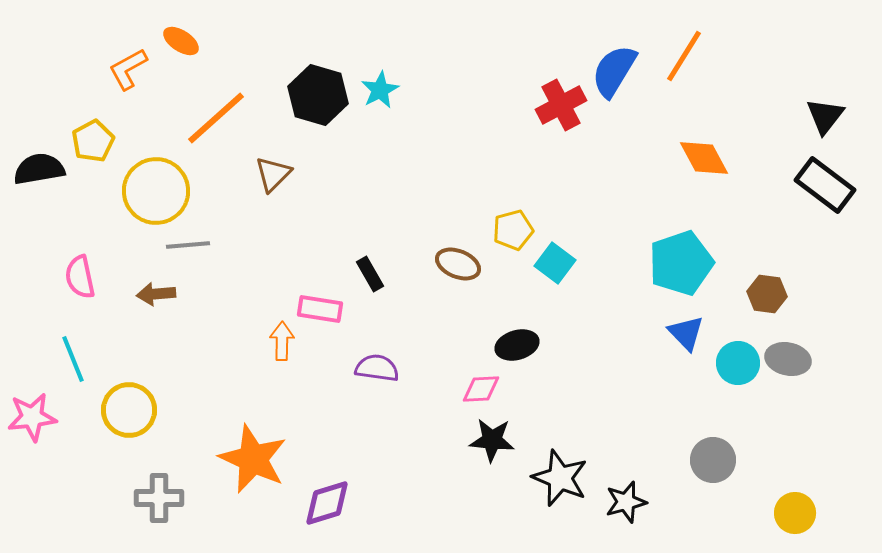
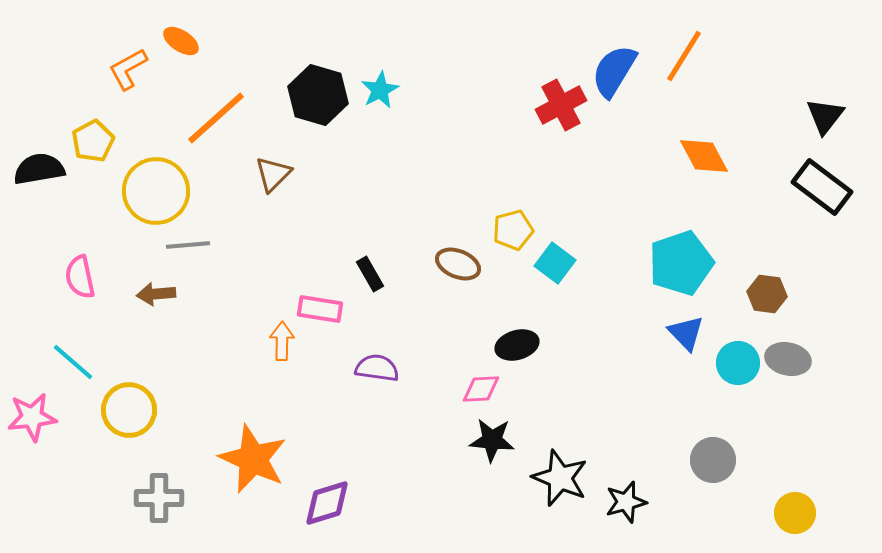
orange diamond at (704, 158): moved 2 px up
black rectangle at (825, 185): moved 3 px left, 2 px down
cyan line at (73, 359): moved 3 px down; rotated 27 degrees counterclockwise
